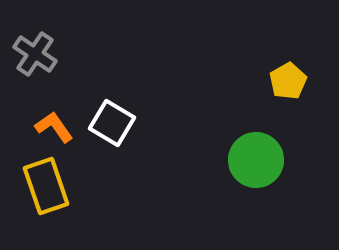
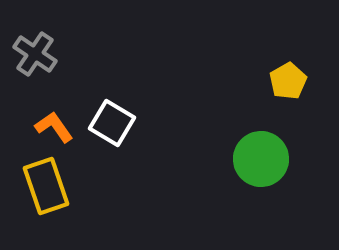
green circle: moved 5 px right, 1 px up
